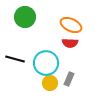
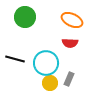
orange ellipse: moved 1 px right, 5 px up
